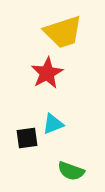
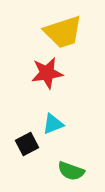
red star: rotated 20 degrees clockwise
black square: moved 6 px down; rotated 20 degrees counterclockwise
